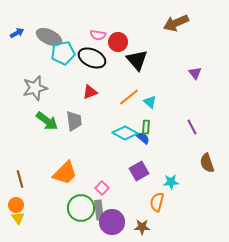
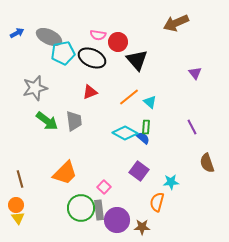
purple square: rotated 24 degrees counterclockwise
pink square: moved 2 px right, 1 px up
purple circle: moved 5 px right, 2 px up
